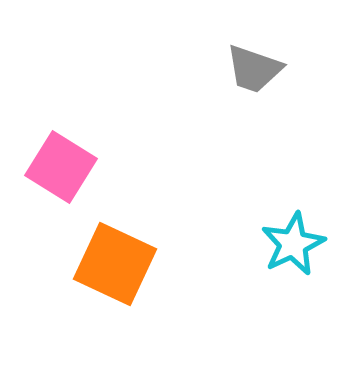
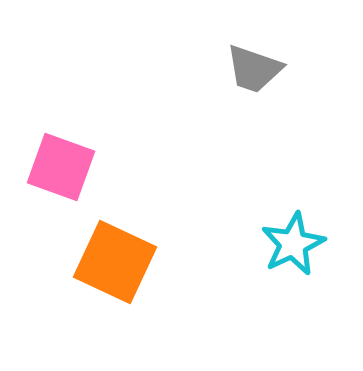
pink square: rotated 12 degrees counterclockwise
orange square: moved 2 px up
